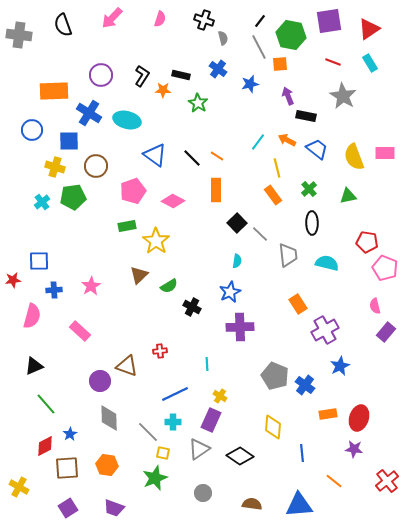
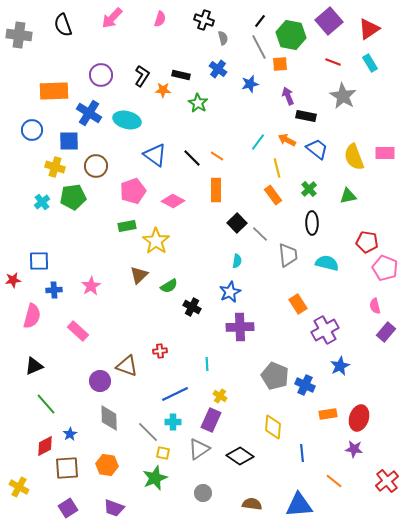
purple square at (329, 21): rotated 32 degrees counterclockwise
pink rectangle at (80, 331): moved 2 px left
blue cross at (305, 385): rotated 12 degrees counterclockwise
